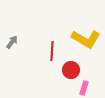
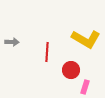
gray arrow: rotated 56 degrees clockwise
red line: moved 5 px left, 1 px down
pink rectangle: moved 1 px right, 1 px up
